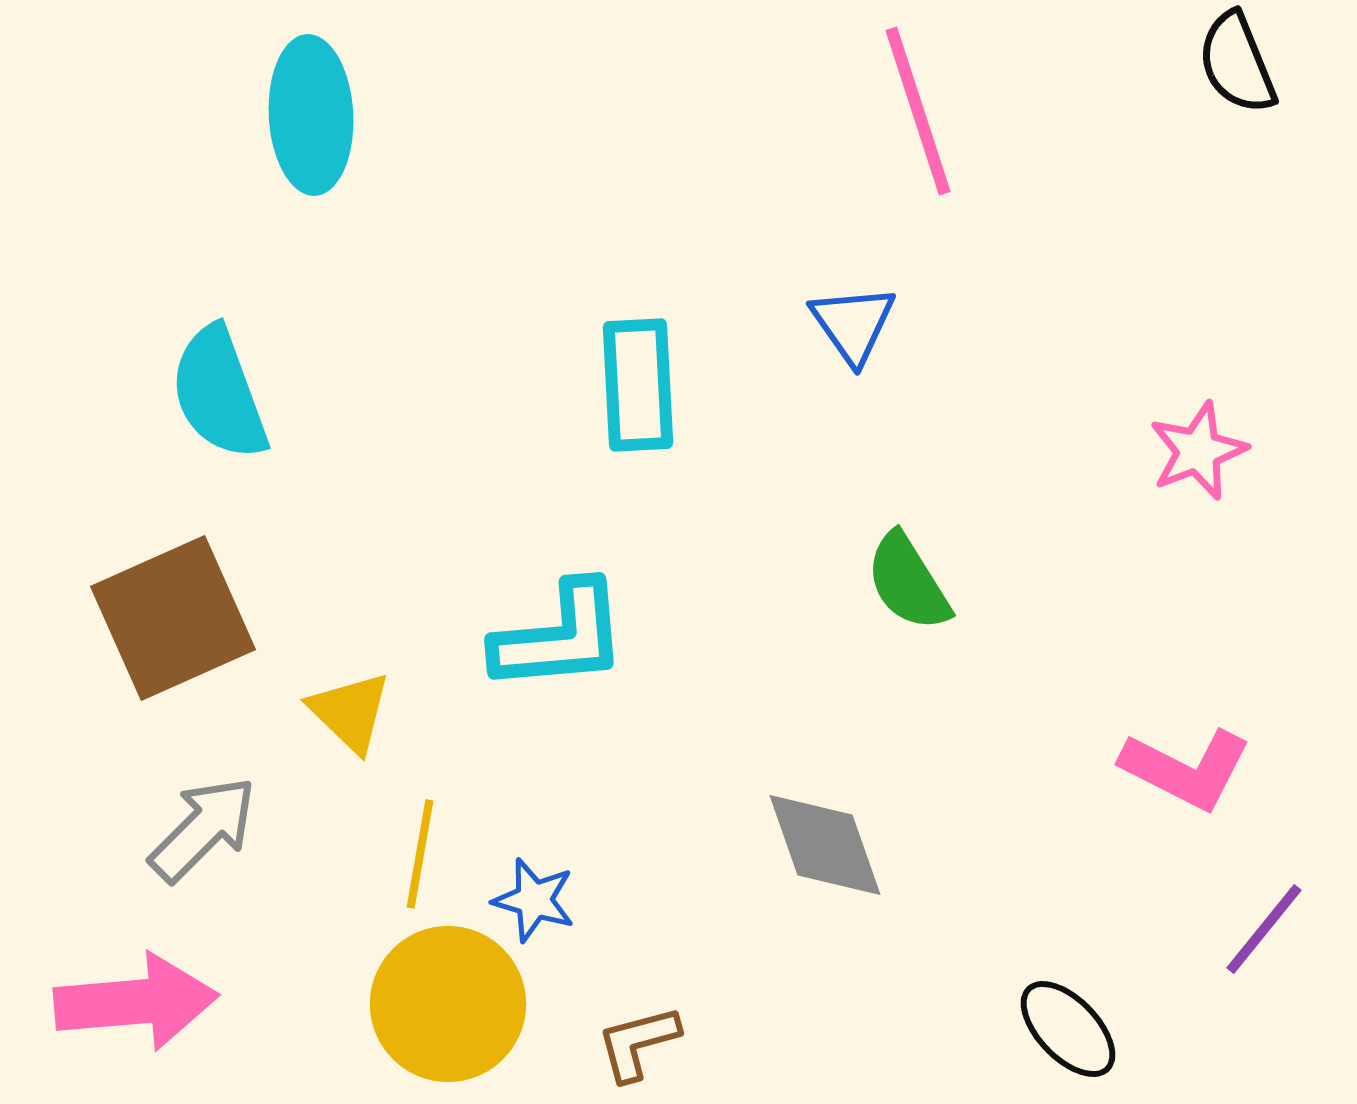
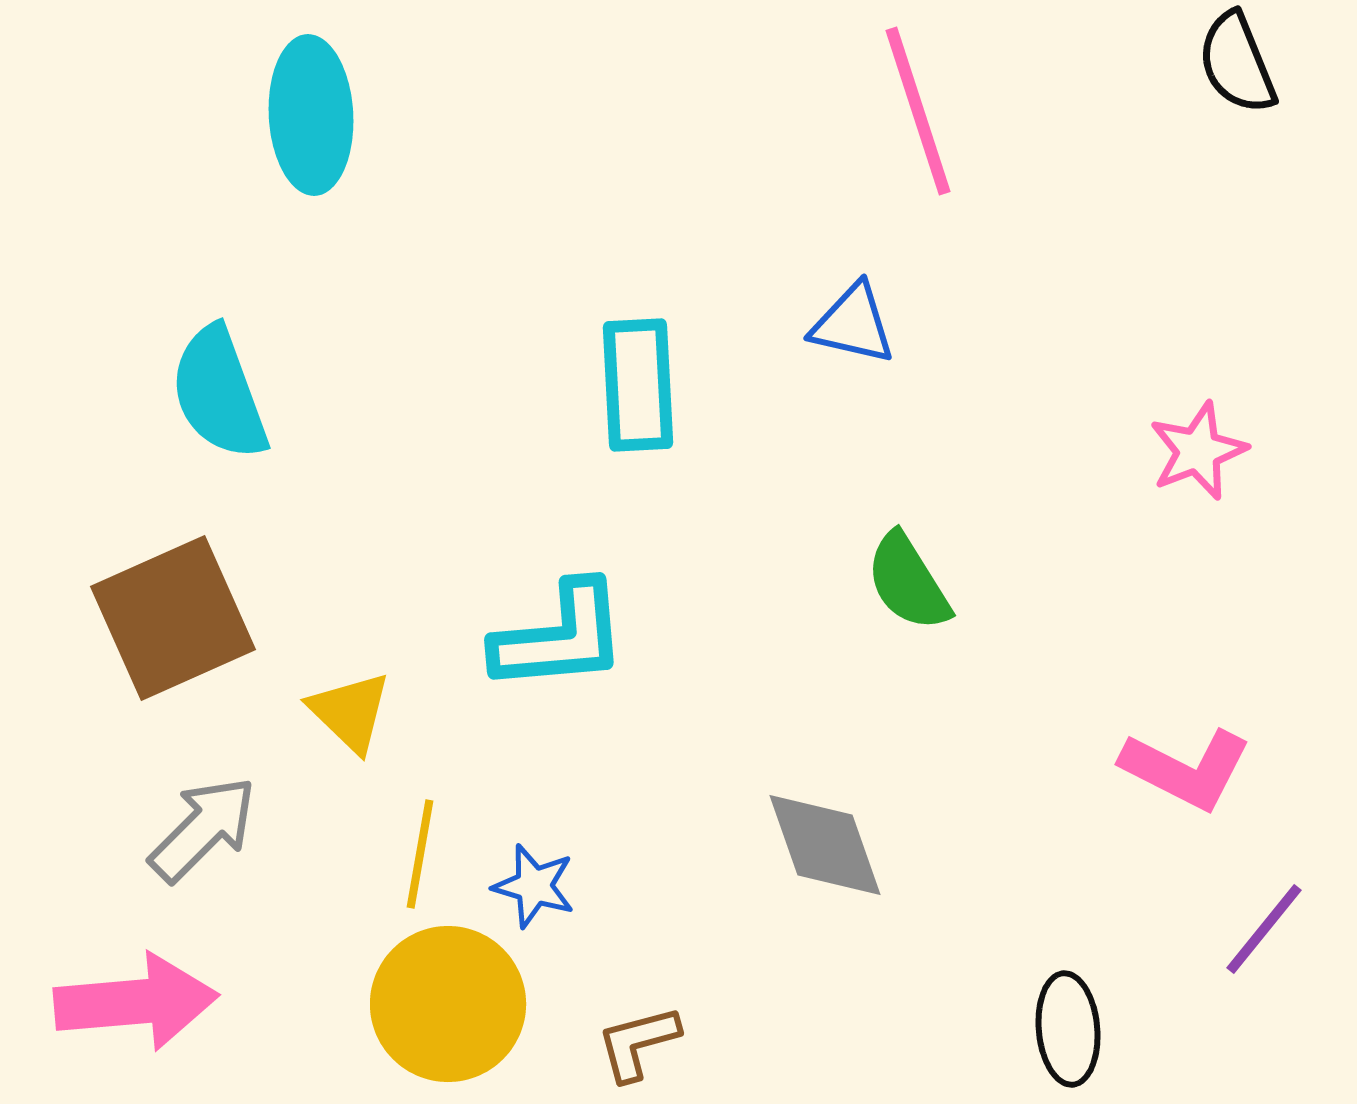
blue triangle: rotated 42 degrees counterclockwise
blue star: moved 14 px up
black ellipse: rotated 39 degrees clockwise
